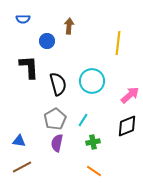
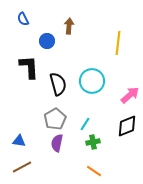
blue semicircle: rotated 64 degrees clockwise
cyan line: moved 2 px right, 4 px down
